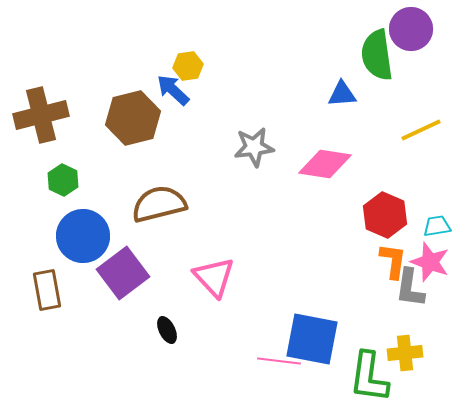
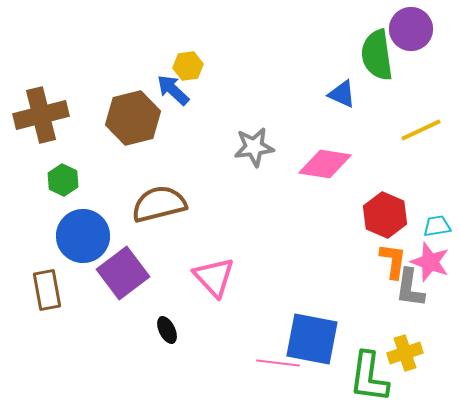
blue triangle: rotated 28 degrees clockwise
yellow cross: rotated 12 degrees counterclockwise
pink line: moved 1 px left, 2 px down
